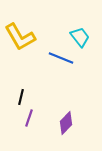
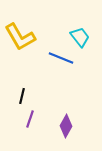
black line: moved 1 px right, 1 px up
purple line: moved 1 px right, 1 px down
purple diamond: moved 3 px down; rotated 15 degrees counterclockwise
